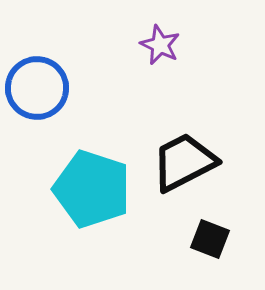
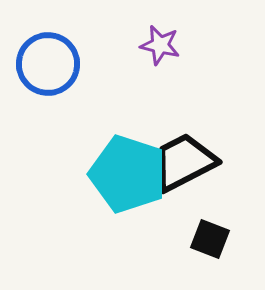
purple star: rotated 12 degrees counterclockwise
blue circle: moved 11 px right, 24 px up
cyan pentagon: moved 36 px right, 15 px up
